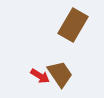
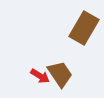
brown rectangle: moved 11 px right, 3 px down
